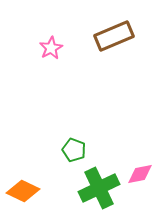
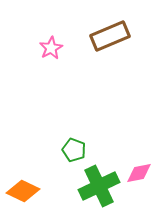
brown rectangle: moved 4 px left
pink diamond: moved 1 px left, 1 px up
green cross: moved 2 px up
